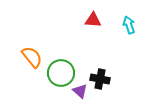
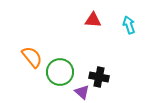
green circle: moved 1 px left, 1 px up
black cross: moved 1 px left, 2 px up
purple triangle: moved 2 px right, 1 px down
